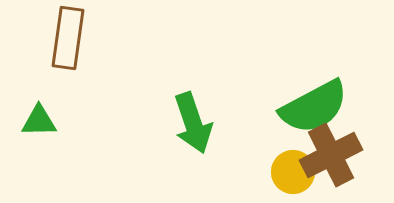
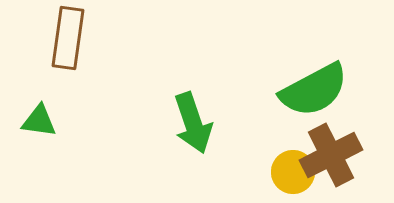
green semicircle: moved 17 px up
green triangle: rotated 9 degrees clockwise
